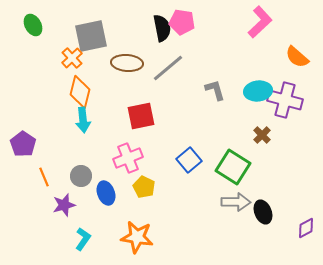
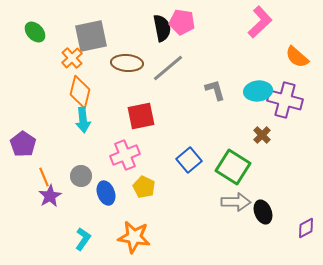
green ellipse: moved 2 px right, 7 px down; rotated 15 degrees counterclockwise
pink cross: moved 3 px left, 3 px up
purple star: moved 14 px left, 9 px up; rotated 15 degrees counterclockwise
orange star: moved 3 px left
